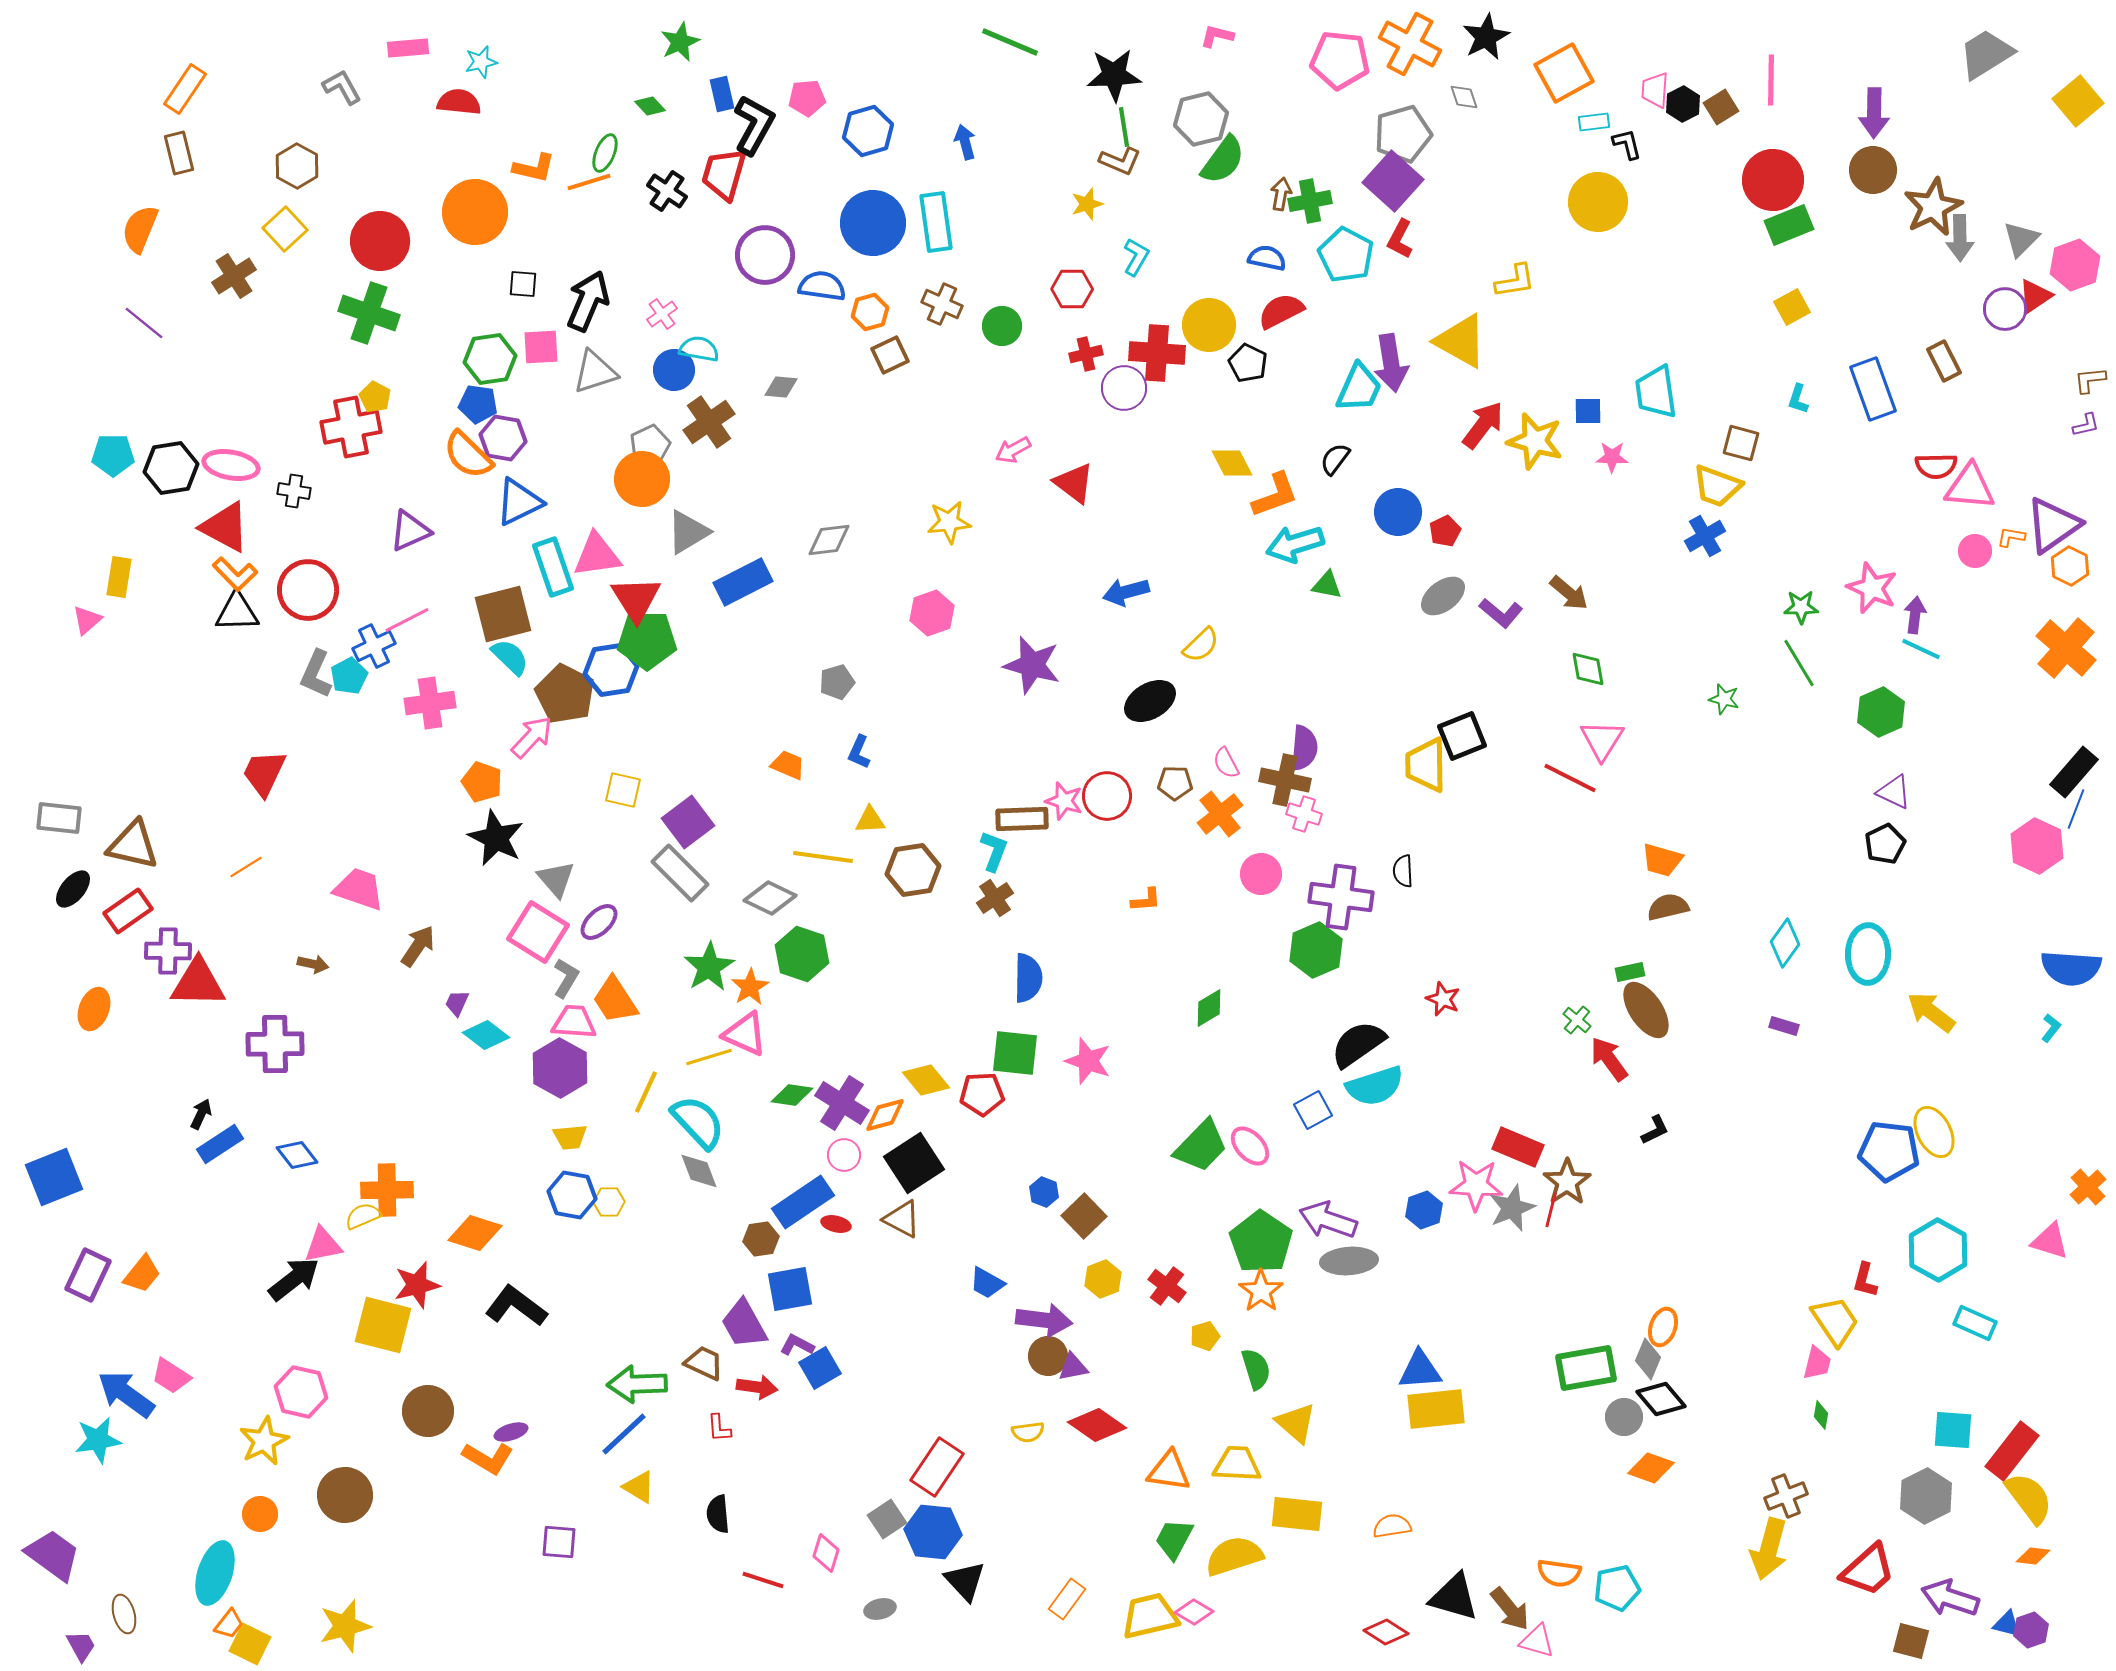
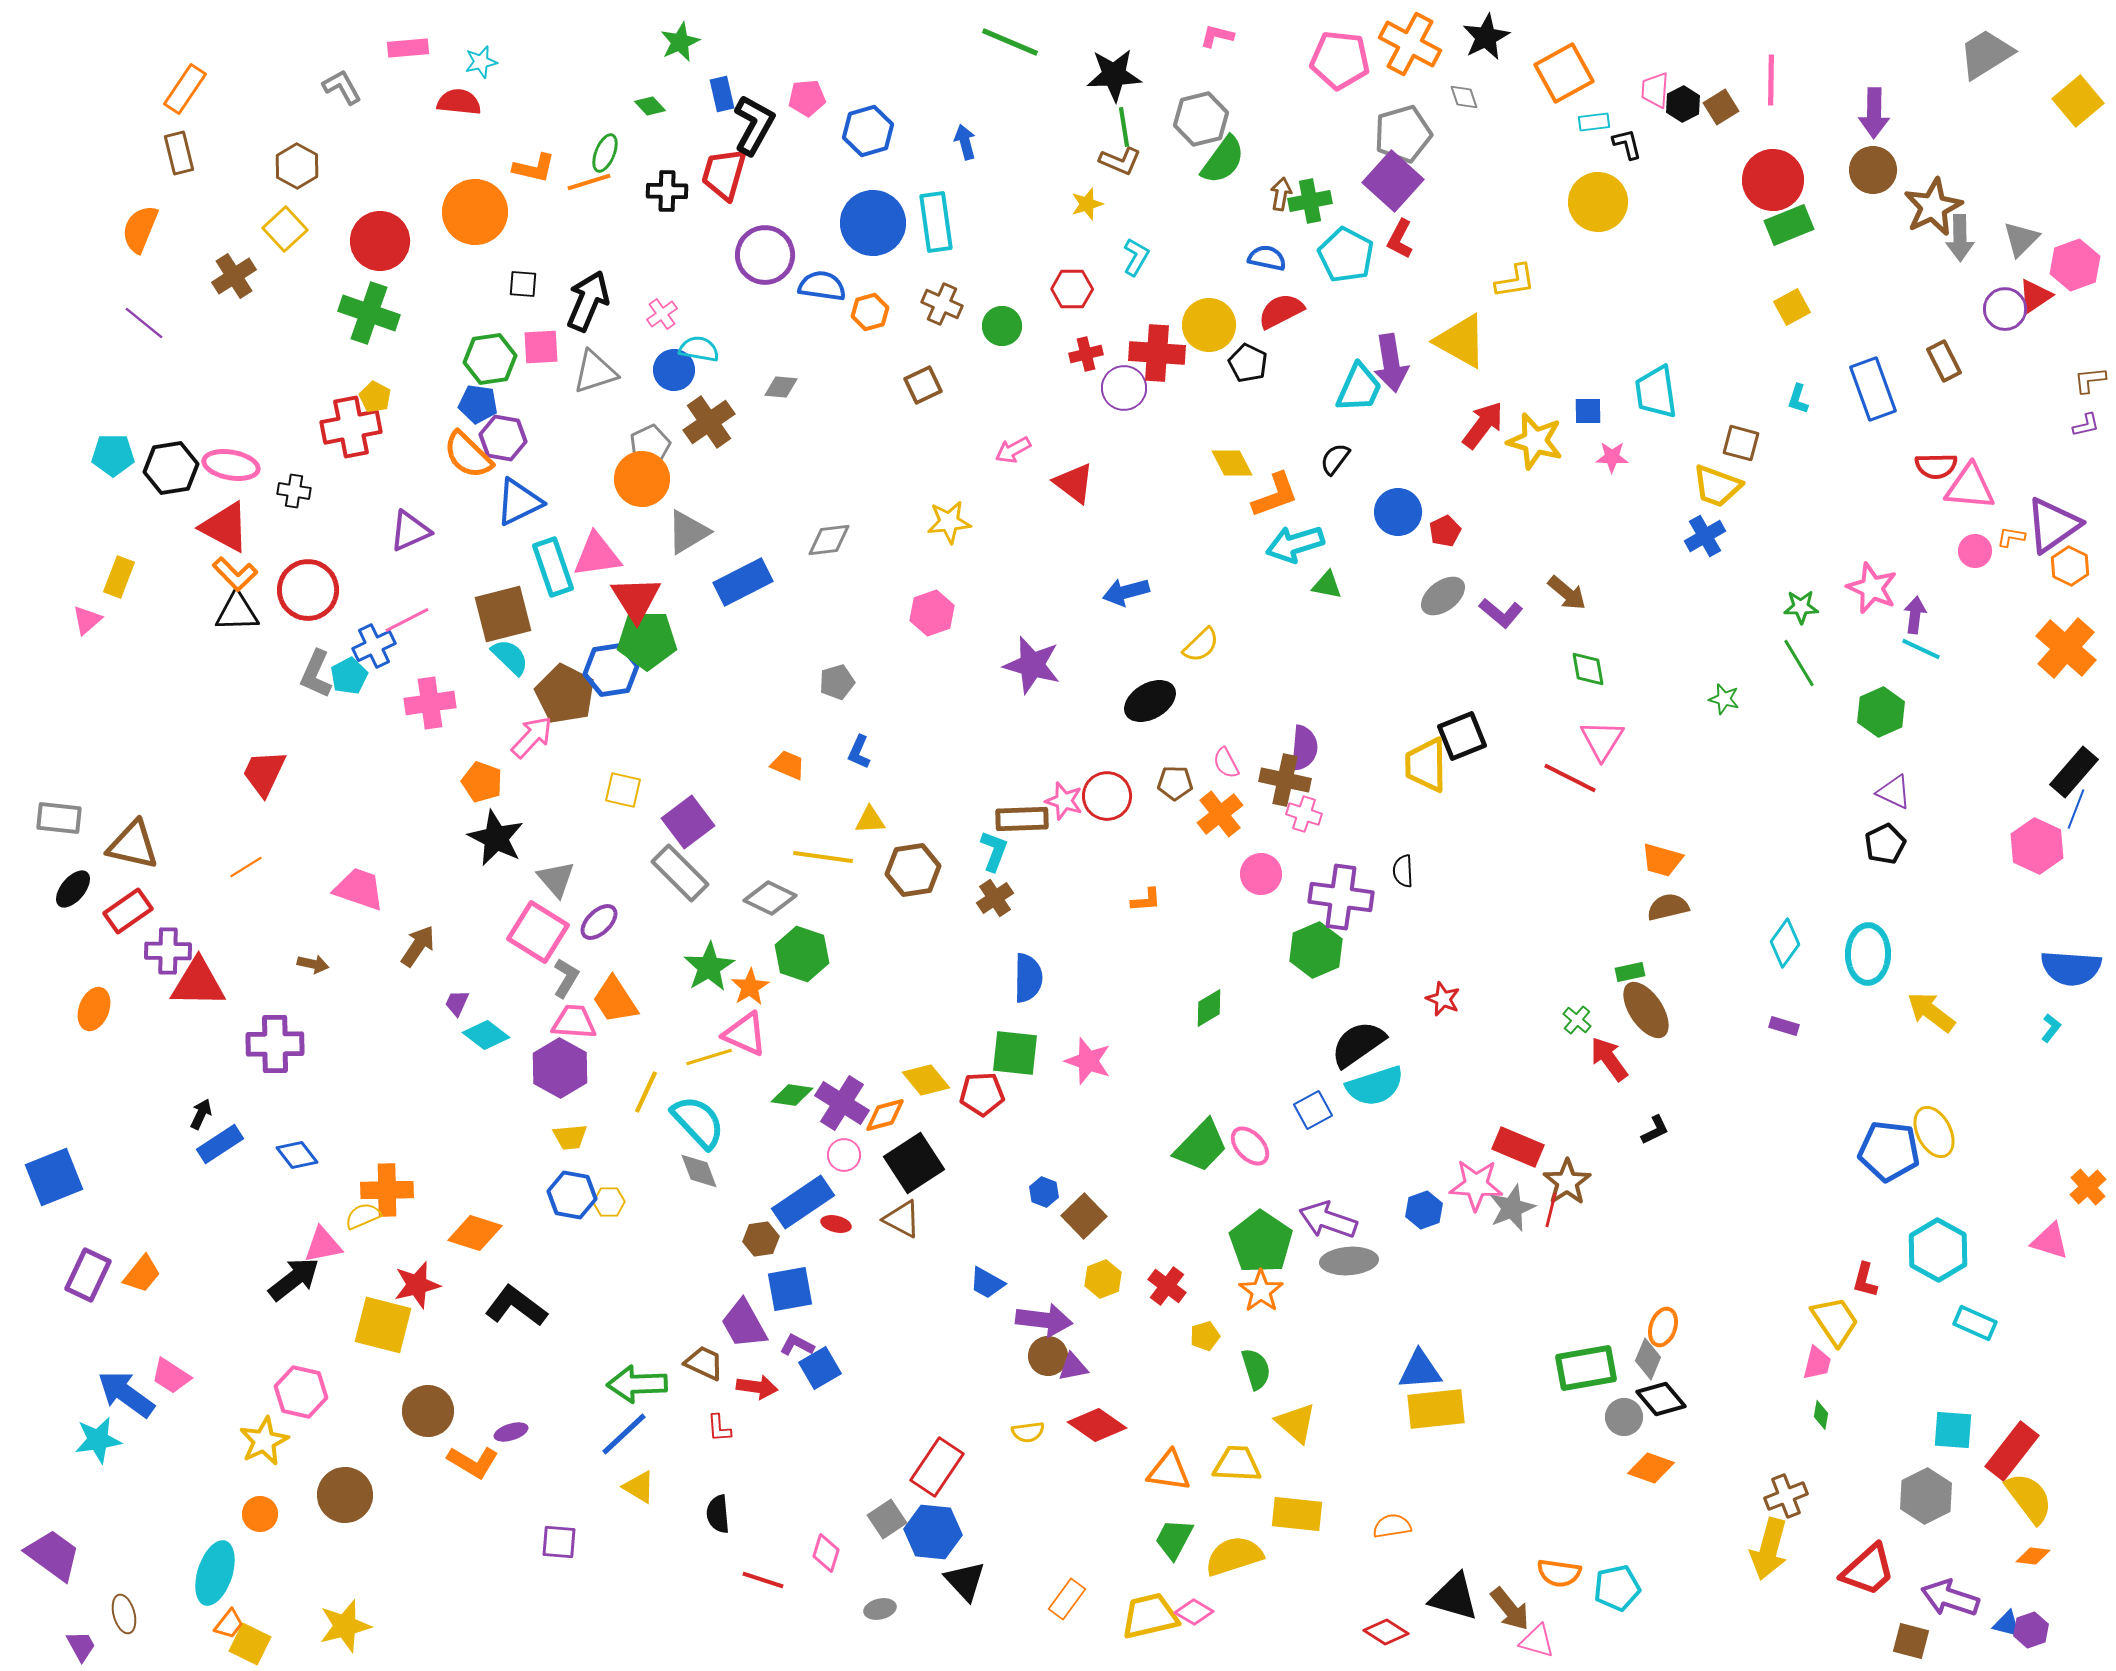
black cross at (667, 191): rotated 33 degrees counterclockwise
brown square at (890, 355): moved 33 px right, 30 px down
yellow rectangle at (119, 577): rotated 12 degrees clockwise
brown arrow at (1569, 593): moved 2 px left
orange L-shape at (488, 1458): moved 15 px left, 4 px down
